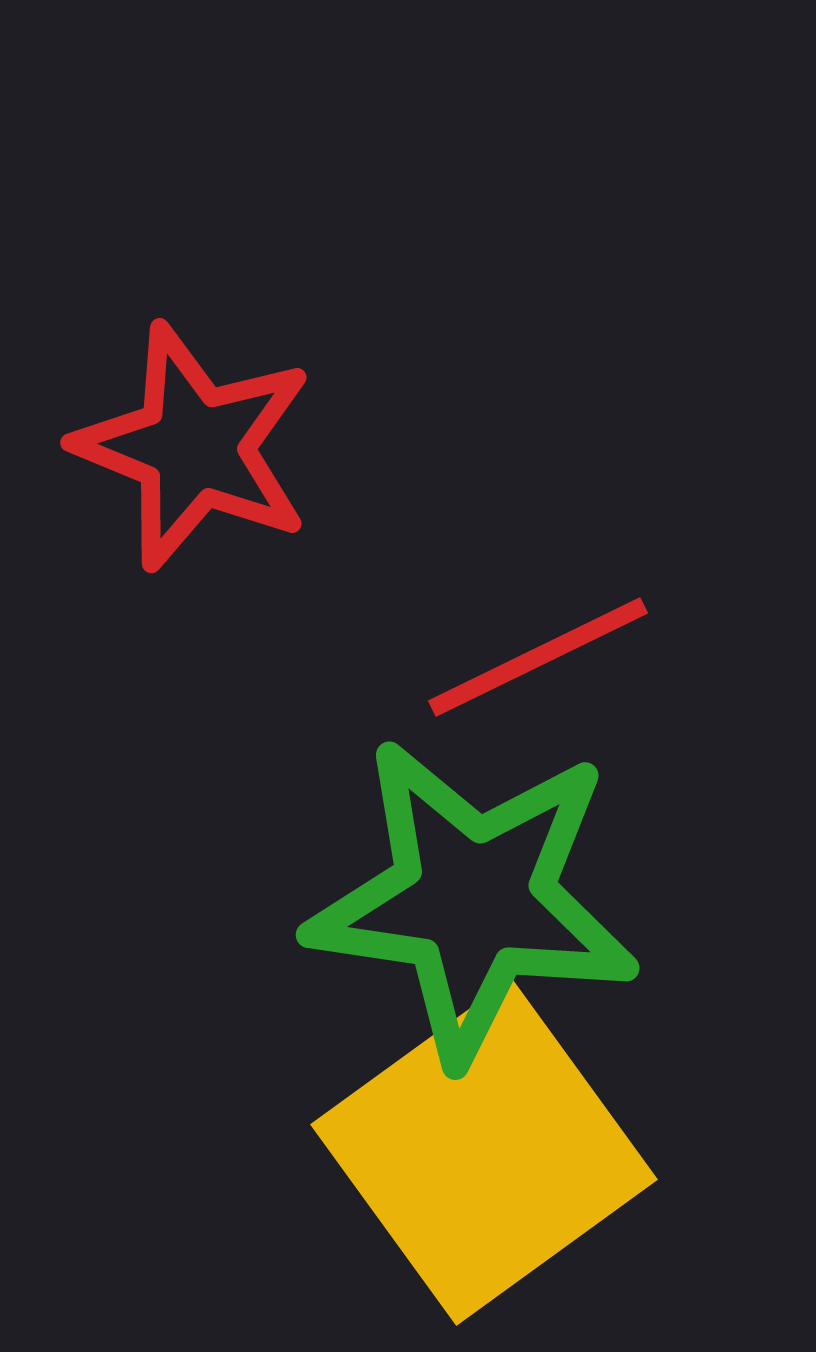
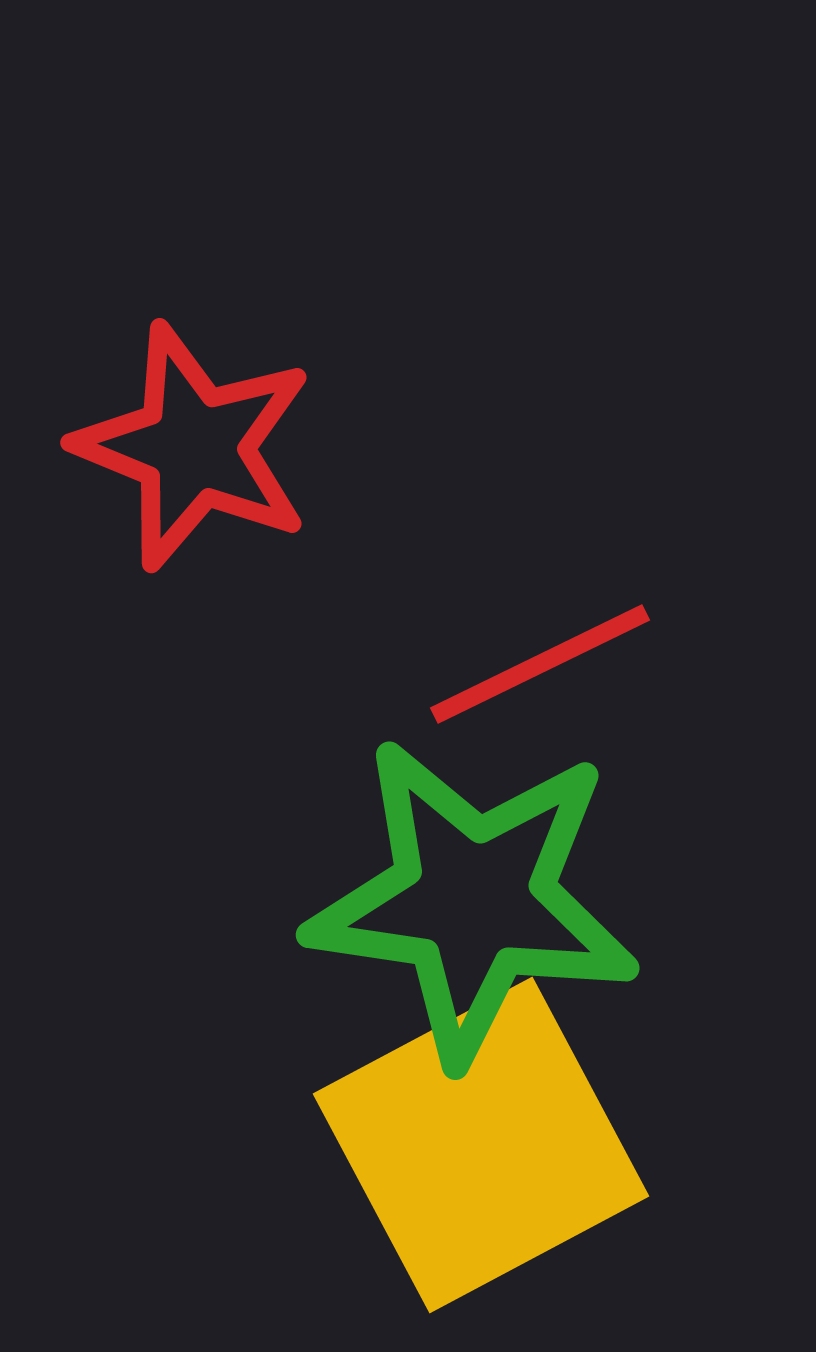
red line: moved 2 px right, 7 px down
yellow square: moved 3 px left, 7 px up; rotated 8 degrees clockwise
